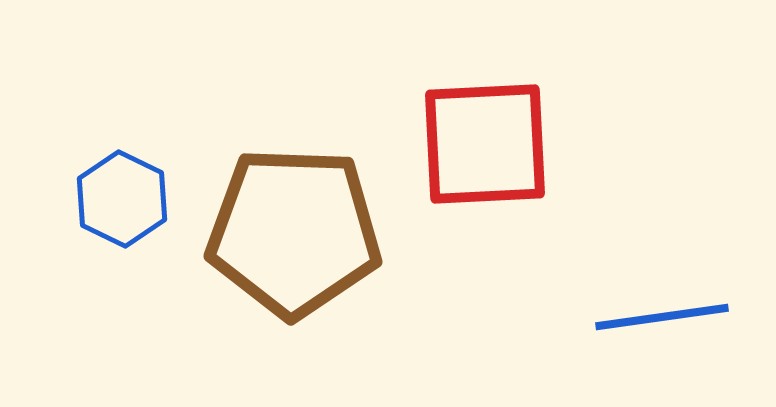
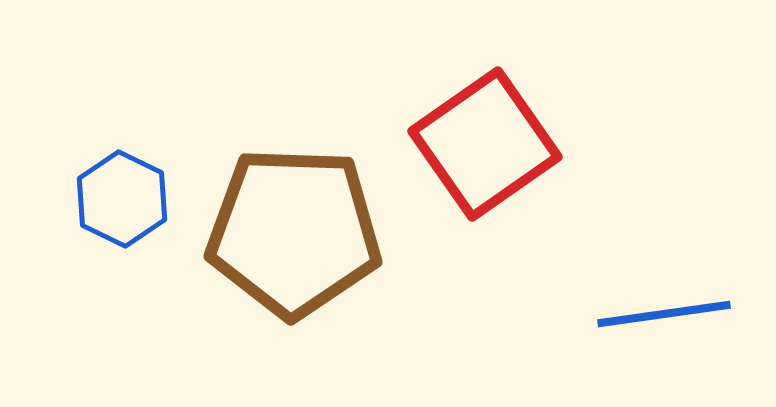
red square: rotated 32 degrees counterclockwise
blue line: moved 2 px right, 3 px up
